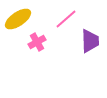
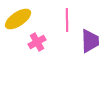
pink line: moved 1 px right, 1 px down; rotated 50 degrees counterclockwise
